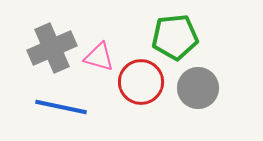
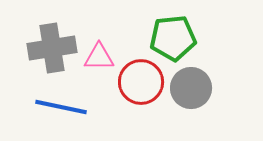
green pentagon: moved 2 px left, 1 px down
gray cross: rotated 15 degrees clockwise
pink triangle: rotated 16 degrees counterclockwise
gray circle: moved 7 px left
